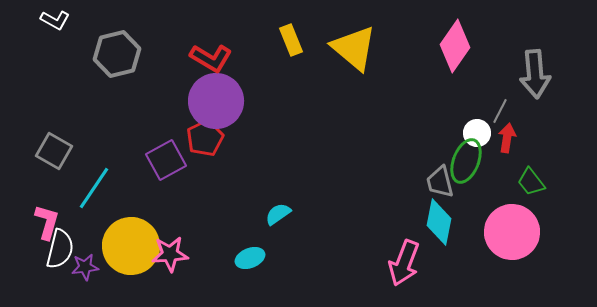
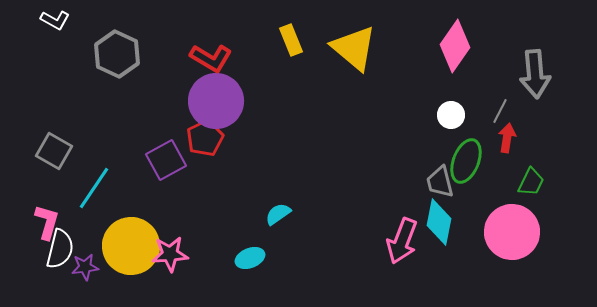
gray hexagon: rotated 21 degrees counterclockwise
white circle: moved 26 px left, 18 px up
green trapezoid: rotated 116 degrees counterclockwise
pink arrow: moved 2 px left, 22 px up
